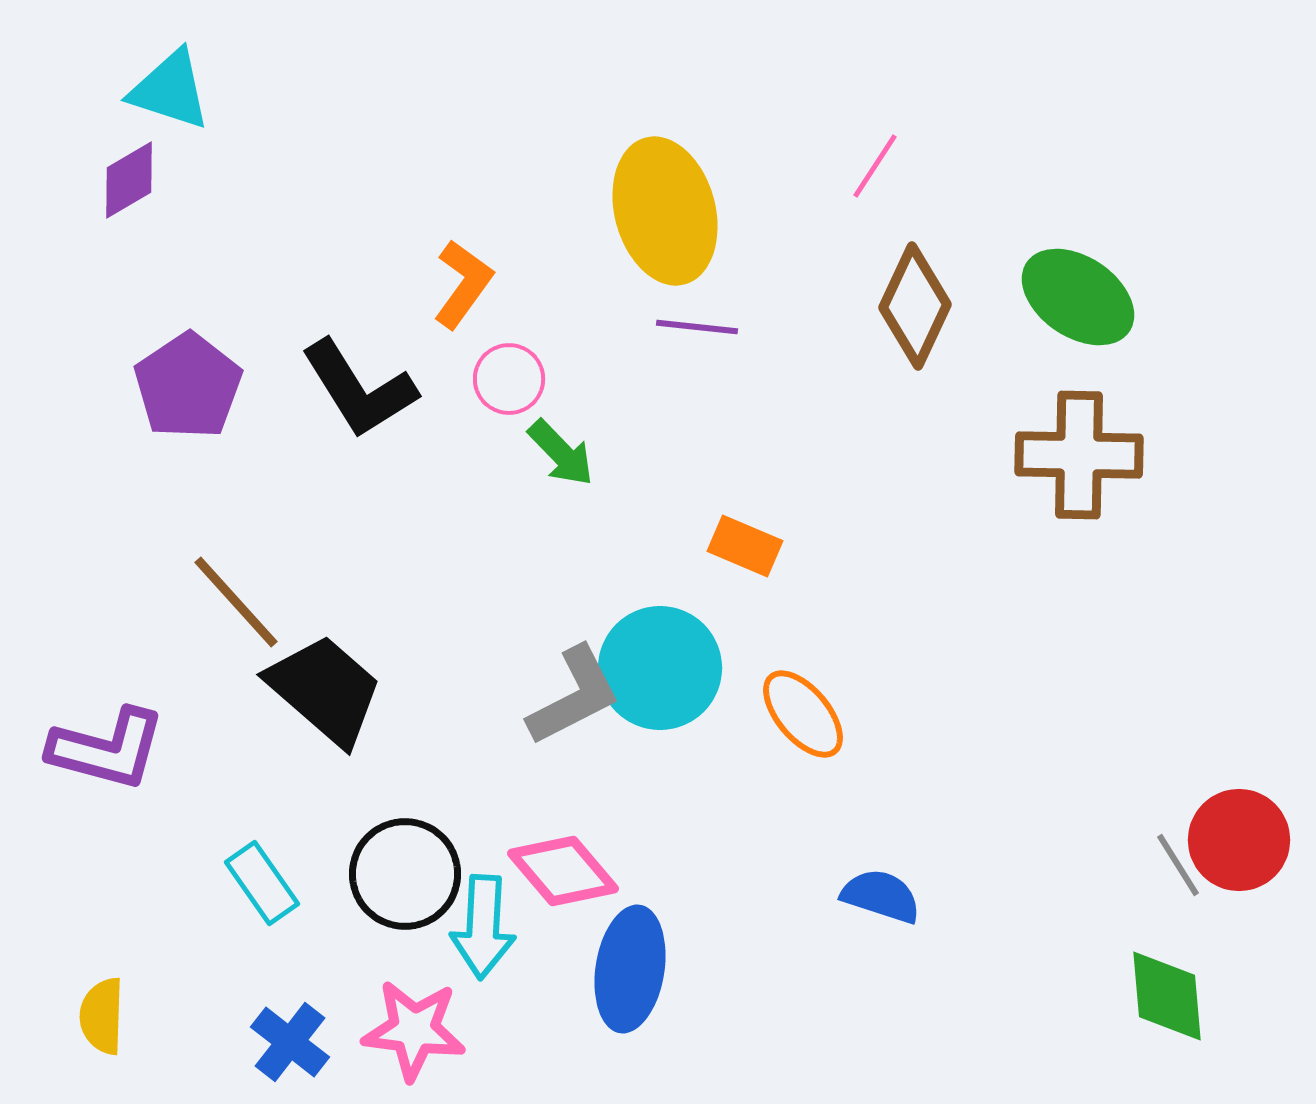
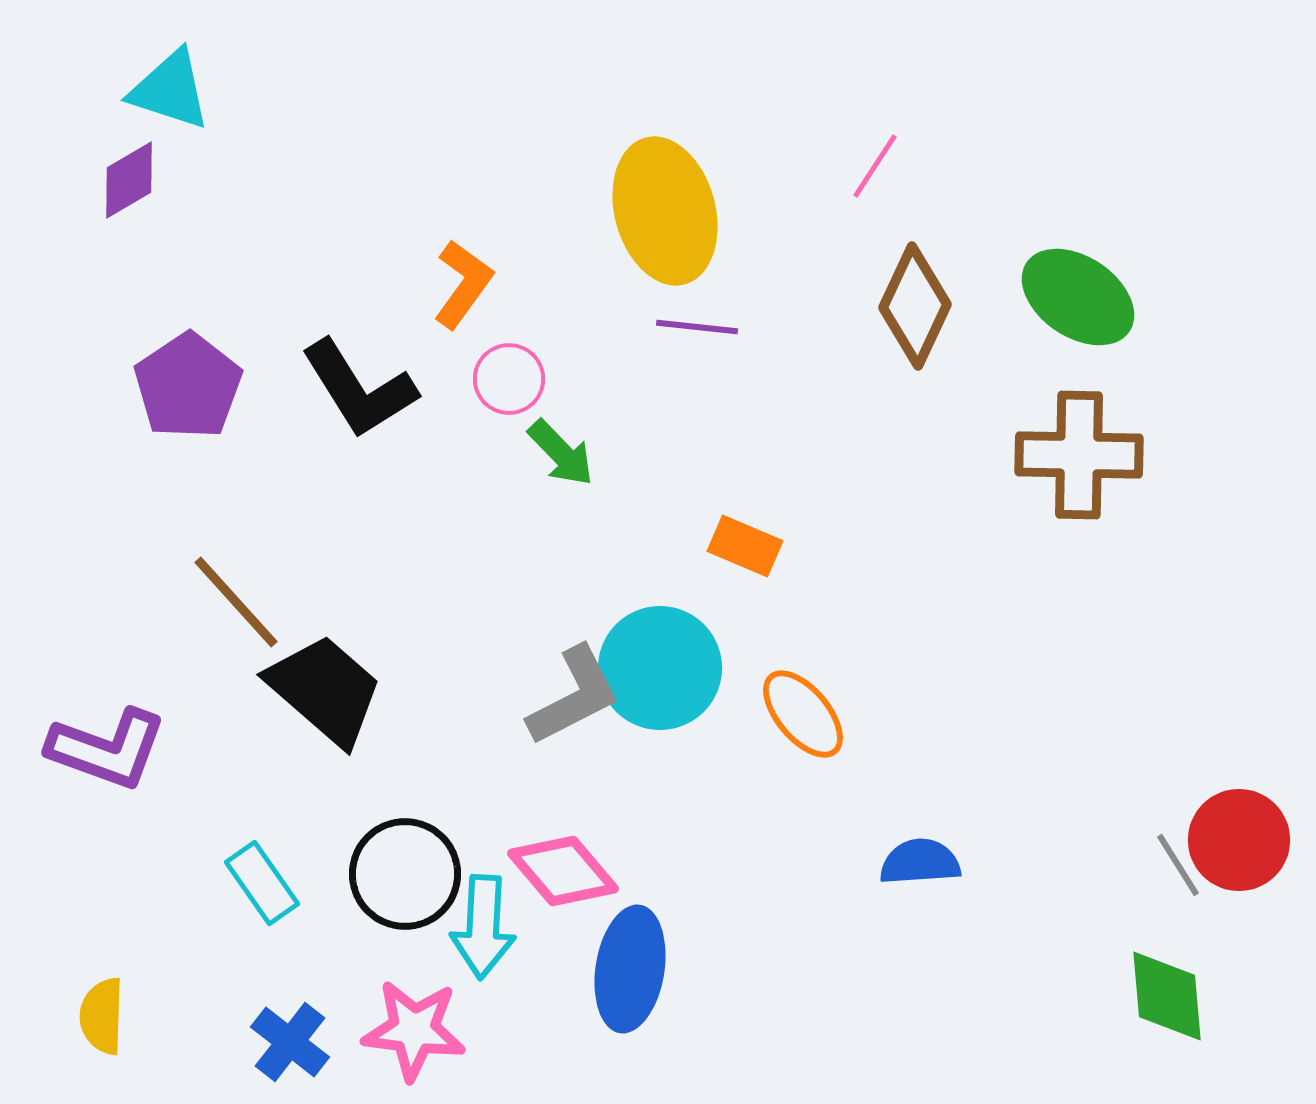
purple L-shape: rotated 5 degrees clockwise
blue semicircle: moved 39 px right, 34 px up; rotated 22 degrees counterclockwise
